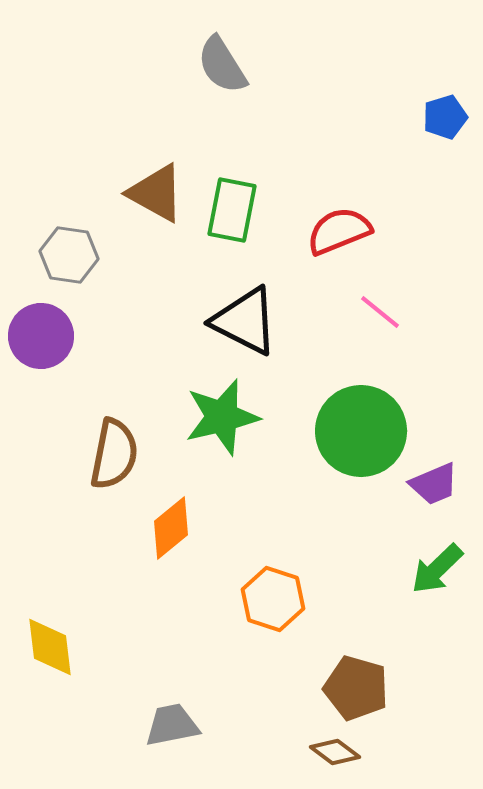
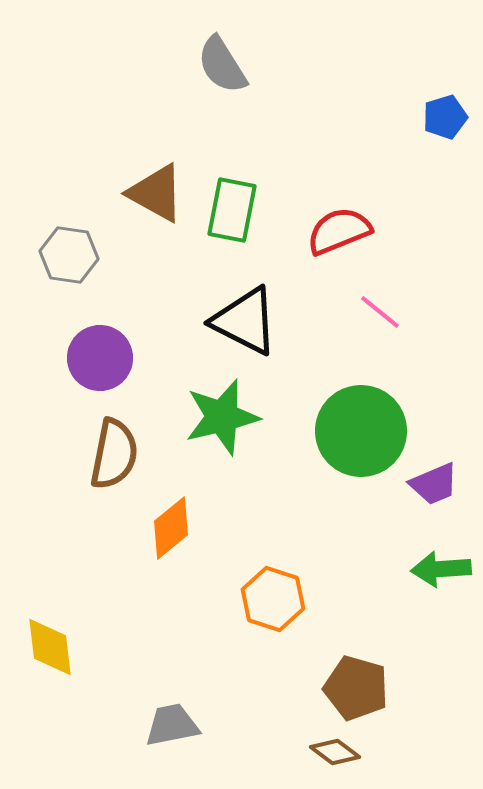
purple circle: moved 59 px right, 22 px down
green arrow: moved 4 px right; rotated 40 degrees clockwise
